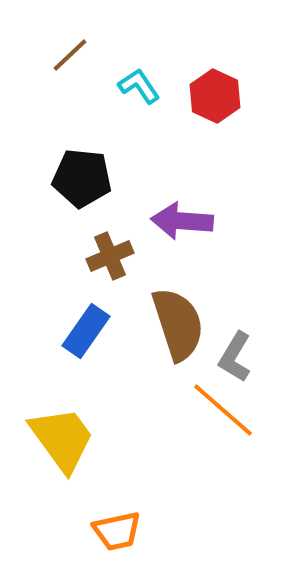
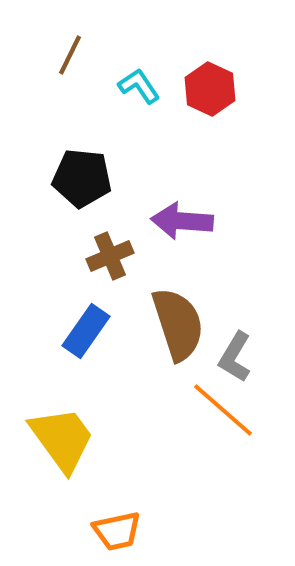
brown line: rotated 21 degrees counterclockwise
red hexagon: moved 5 px left, 7 px up
